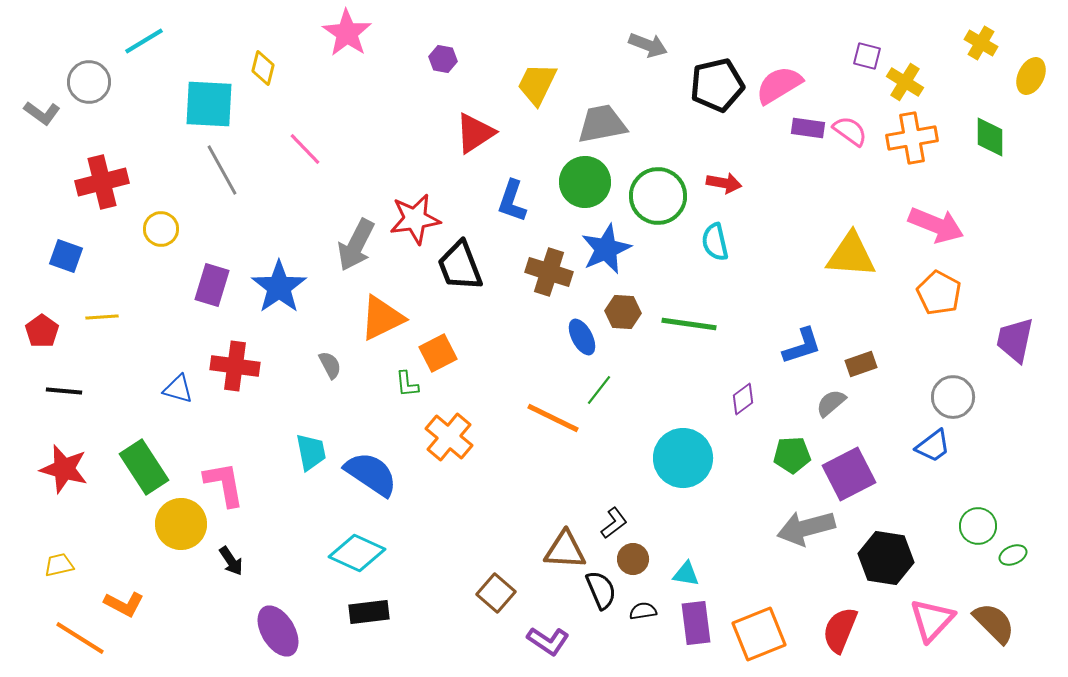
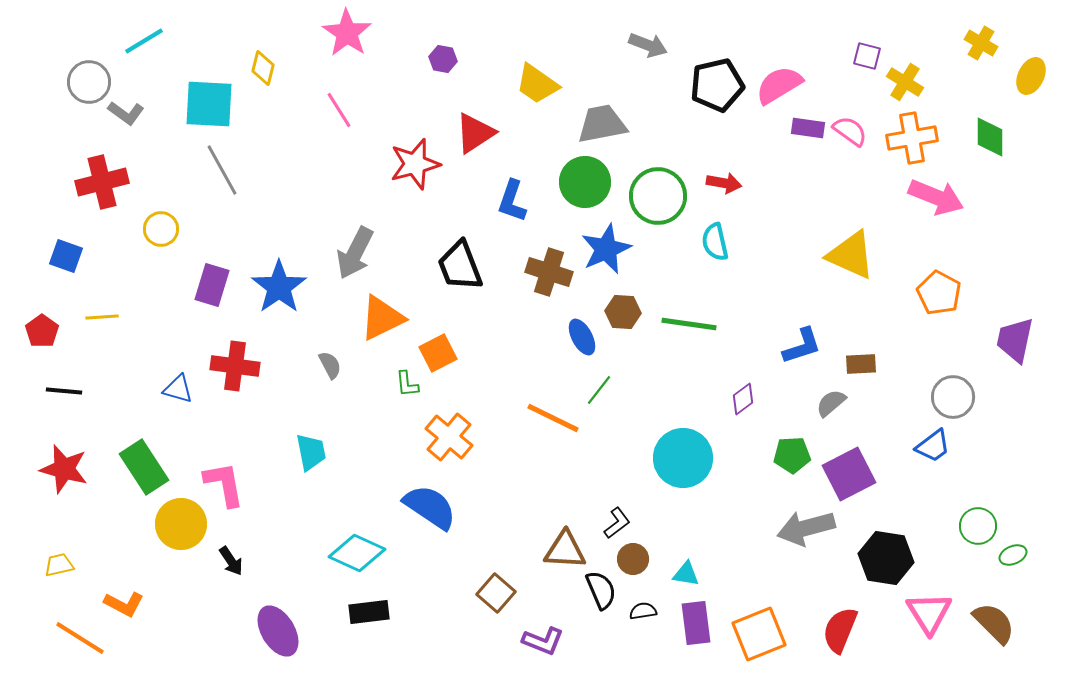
yellow trapezoid at (537, 84): rotated 81 degrees counterclockwise
gray L-shape at (42, 113): moved 84 px right
pink line at (305, 149): moved 34 px right, 39 px up; rotated 12 degrees clockwise
red star at (415, 219): moved 55 px up; rotated 6 degrees counterclockwise
pink arrow at (936, 225): moved 28 px up
gray arrow at (356, 245): moved 1 px left, 8 px down
yellow triangle at (851, 255): rotated 20 degrees clockwise
brown rectangle at (861, 364): rotated 16 degrees clockwise
blue semicircle at (371, 474): moved 59 px right, 33 px down
black L-shape at (614, 523): moved 3 px right
pink triangle at (932, 620): moved 3 px left, 7 px up; rotated 15 degrees counterclockwise
purple L-shape at (548, 641): moved 5 px left; rotated 12 degrees counterclockwise
